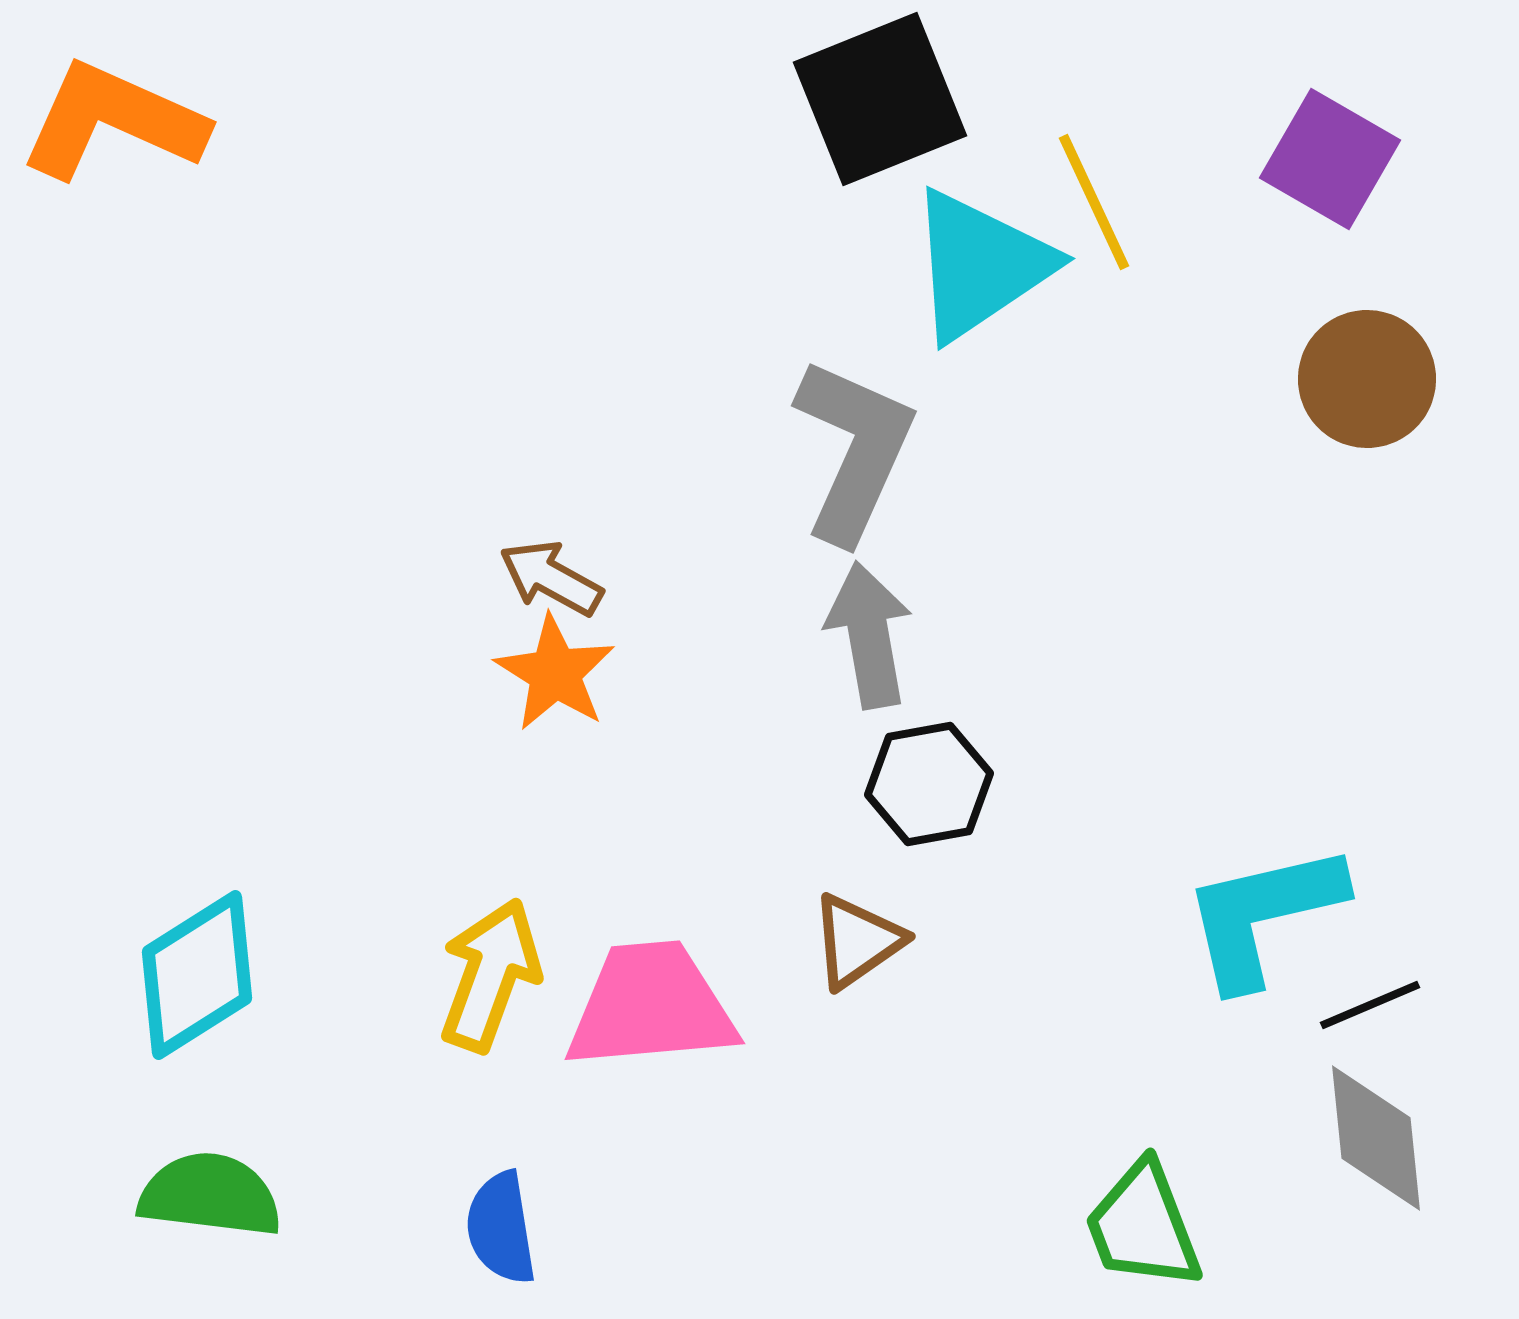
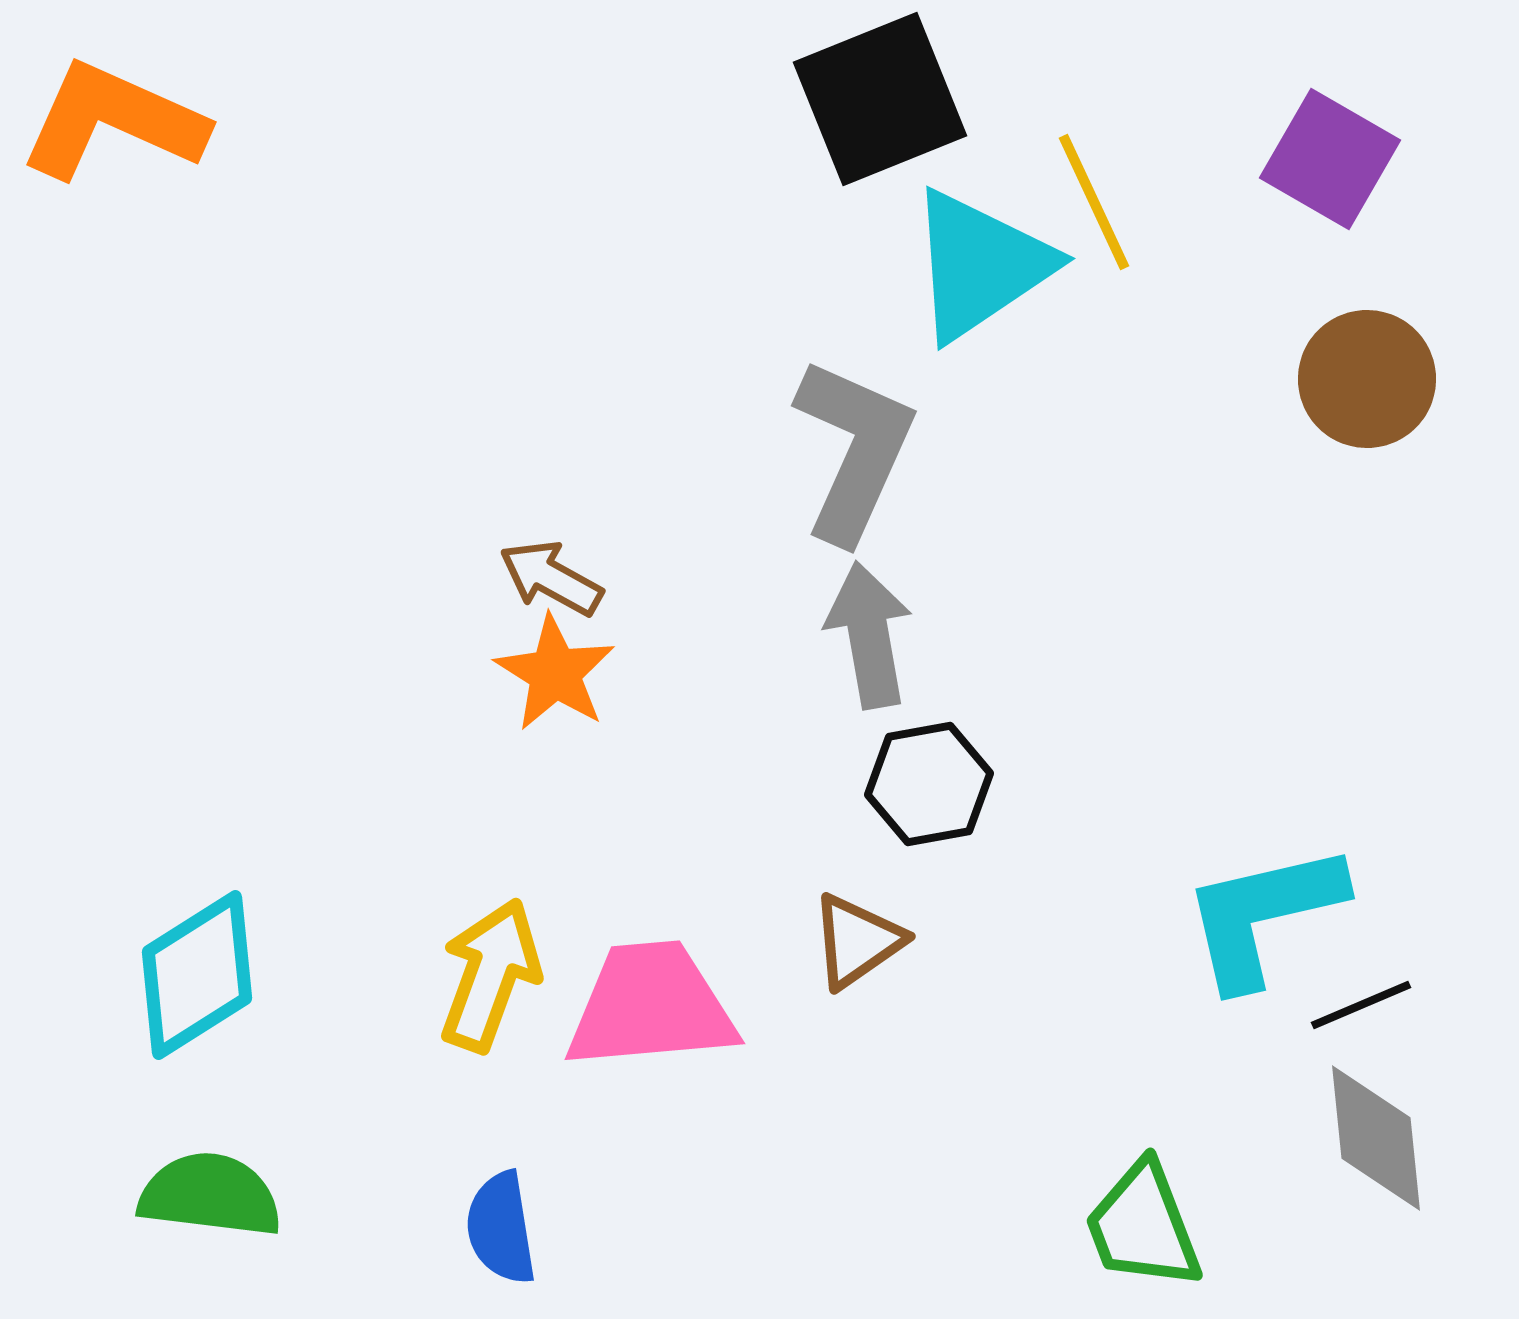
black line: moved 9 px left
